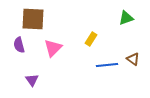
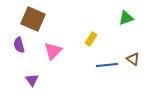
brown square: rotated 20 degrees clockwise
pink triangle: moved 3 px down
